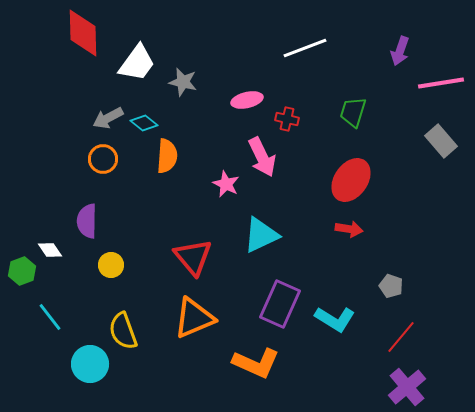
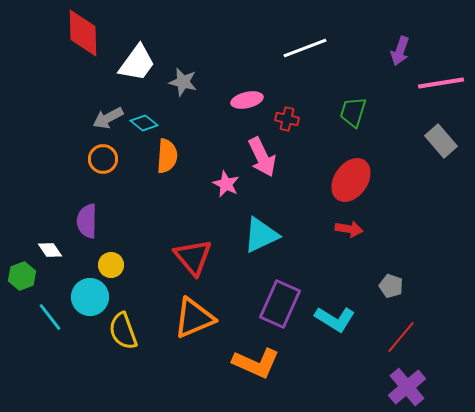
green hexagon: moved 5 px down
cyan circle: moved 67 px up
